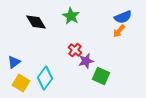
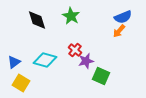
black diamond: moved 1 px right, 2 px up; rotated 15 degrees clockwise
cyan diamond: moved 18 px up; rotated 70 degrees clockwise
